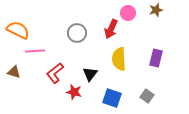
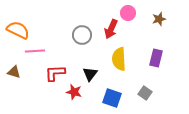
brown star: moved 3 px right, 9 px down
gray circle: moved 5 px right, 2 px down
red L-shape: rotated 35 degrees clockwise
gray square: moved 2 px left, 3 px up
